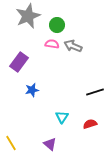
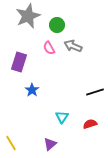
pink semicircle: moved 3 px left, 4 px down; rotated 128 degrees counterclockwise
purple rectangle: rotated 18 degrees counterclockwise
blue star: rotated 24 degrees counterclockwise
purple triangle: rotated 40 degrees clockwise
